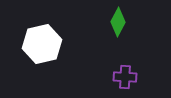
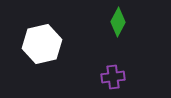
purple cross: moved 12 px left; rotated 10 degrees counterclockwise
